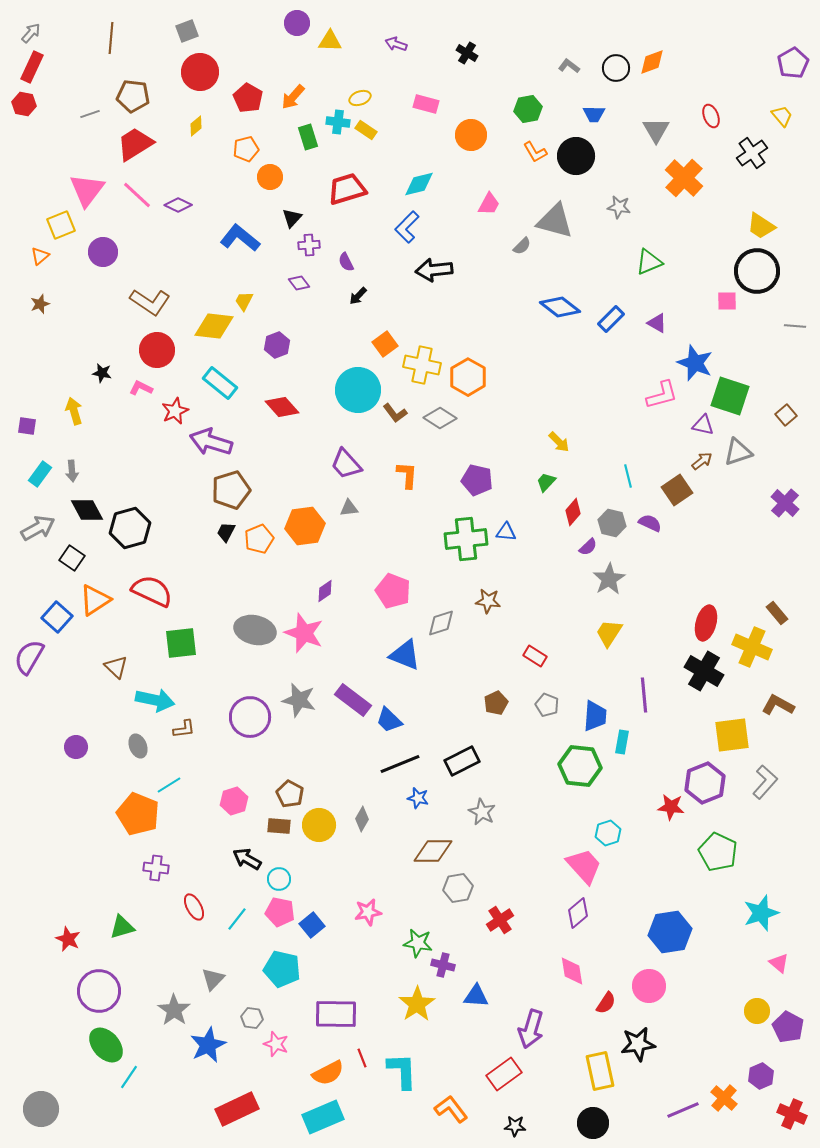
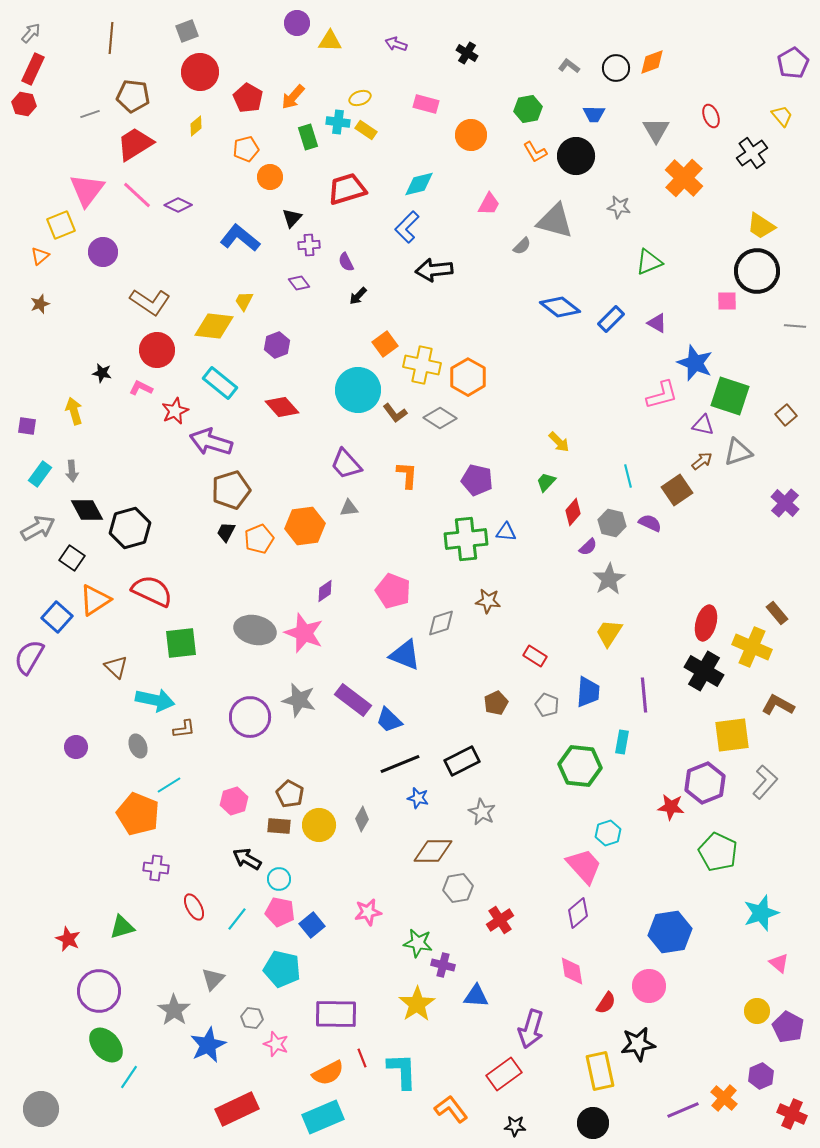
red rectangle at (32, 67): moved 1 px right, 2 px down
blue trapezoid at (595, 716): moved 7 px left, 24 px up
